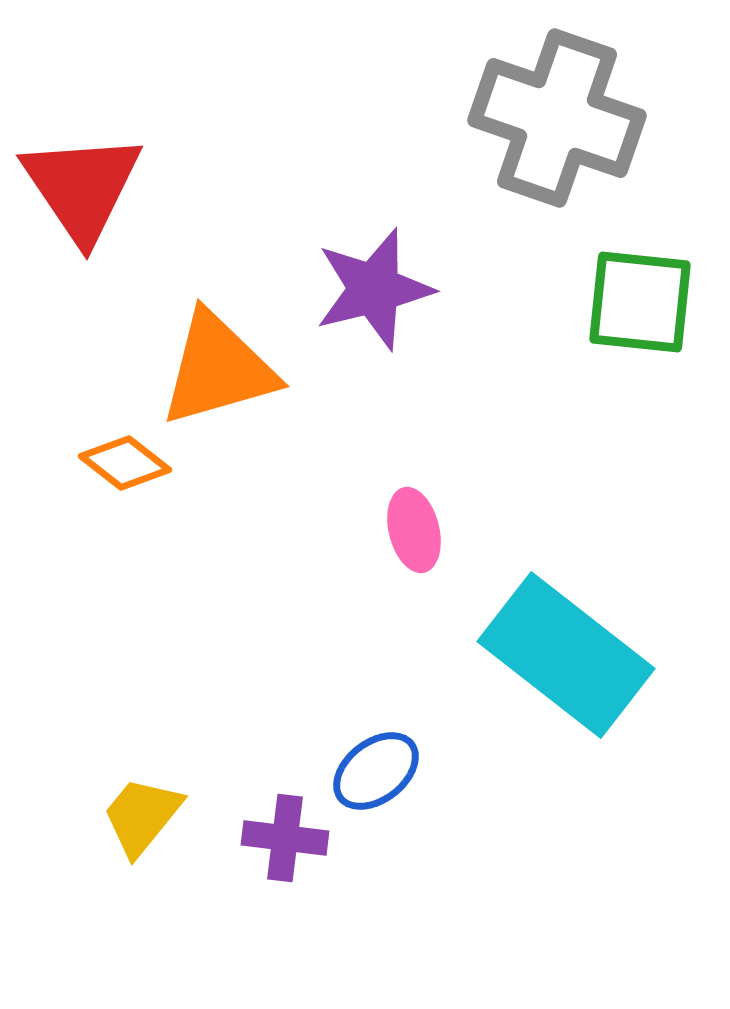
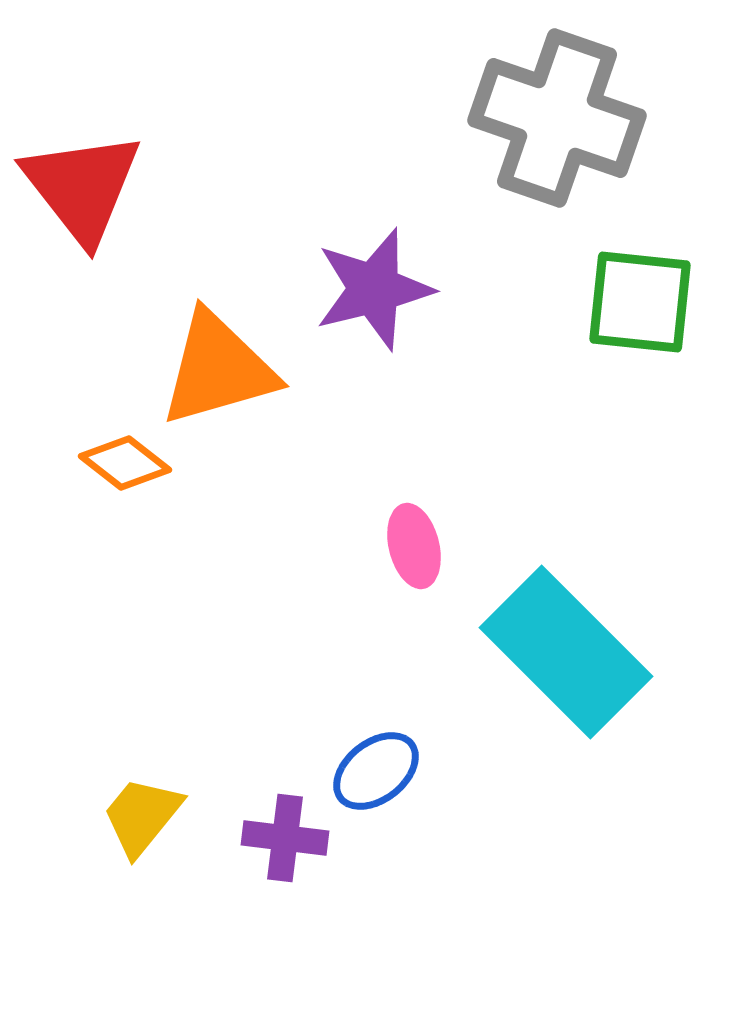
red triangle: rotated 4 degrees counterclockwise
pink ellipse: moved 16 px down
cyan rectangle: moved 3 px up; rotated 7 degrees clockwise
